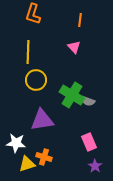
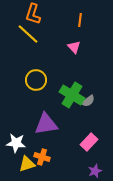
yellow line: moved 18 px up; rotated 50 degrees counterclockwise
gray semicircle: rotated 56 degrees counterclockwise
purple triangle: moved 4 px right, 4 px down
pink rectangle: rotated 66 degrees clockwise
orange cross: moved 2 px left
purple star: moved 5 px down; rotated 16 degrees clockwise
